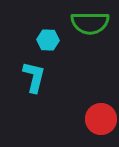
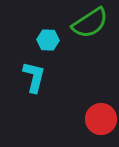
green semicircle: rotated 33 degrees counterclockwise
